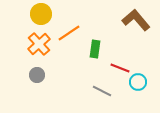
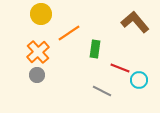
brown L-shape: moved 1 px left, 2 px down
orange cross: moved 1 px left, 8 px down
cyan circle: moved 1 px right, 2 px up
